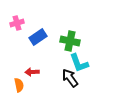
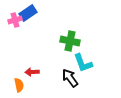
pink cross: moved 2 px left, 3 px up
blue rectangle: moved 10 px left, 24 px up
cyan L-shape: moved 4 px right
